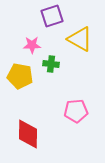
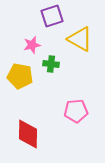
pink star: rotated 12 degrees counterclockwise
